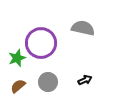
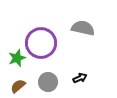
black arrow: moved 5 px left, 2 px up
